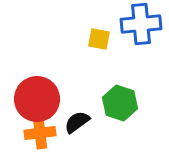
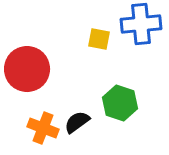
red circle: moved 10 px left, 30 px up
orange cross: moved 3 px right, 5 px up; rotated 28 degrees clockwise
